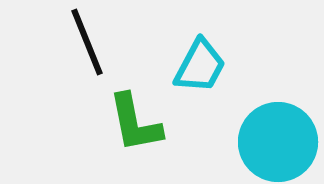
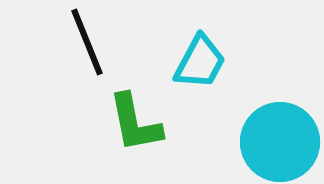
cyan trapezoid: moved 4 px up
cyan circle: moved 2 px right
